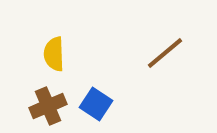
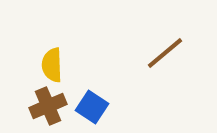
yellow semicircle: moved 2 px left, 11 px down
blue square: moved 4 px left, 3 px down
